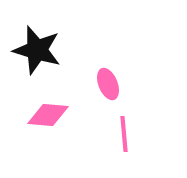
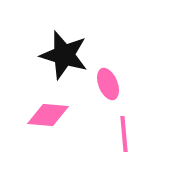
black star: moved 27 px right, 5 px down
